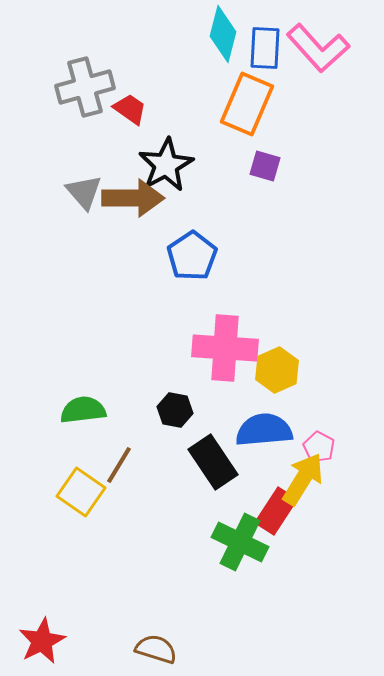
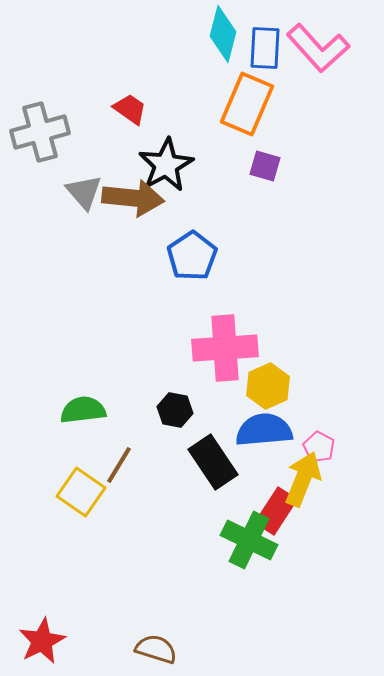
gray cross: moved 45 px left, 45 px down
brown arrow: rotated 6 degrees clockwise
pink cross: rotated 8 degrees counterclockwise
yellow hexagon: moved 9 px left, 16 px down
yellow arrow: rotated 10 degrees counterclockwise
green cross: moved 9 px right, 2 px up
